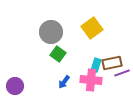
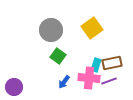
gray circle: moved 2 px up
green square: moved 2 px down
purple line: moved 13 px left, 8 px down
pink cross: moved 2 px left, 2 px up
purple circle: moved 1 px left, 1 px down
